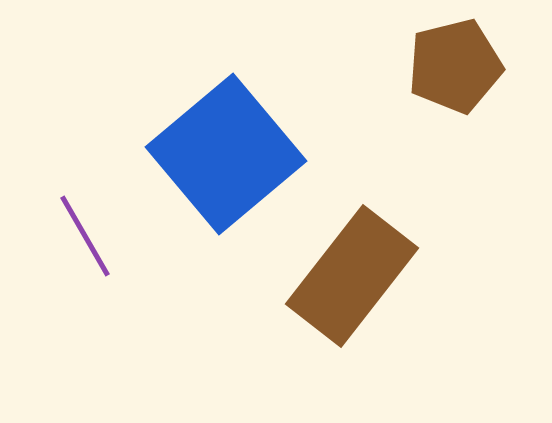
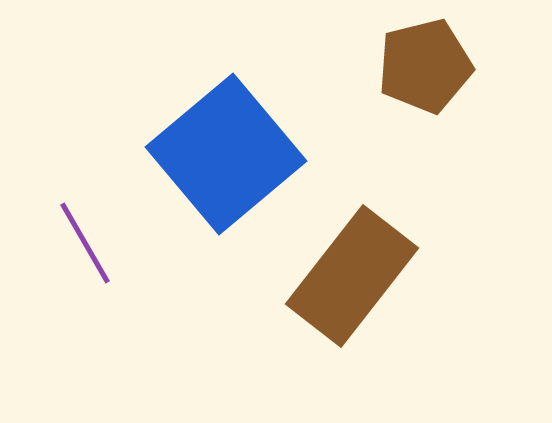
brown pentagon: moved 30 px left
purple line: moved 7 px down
